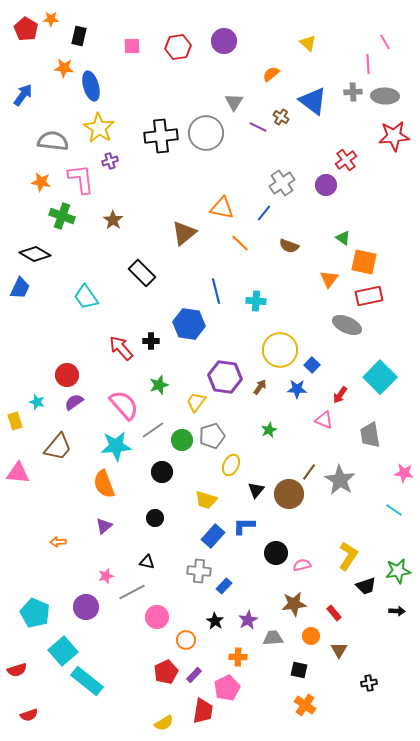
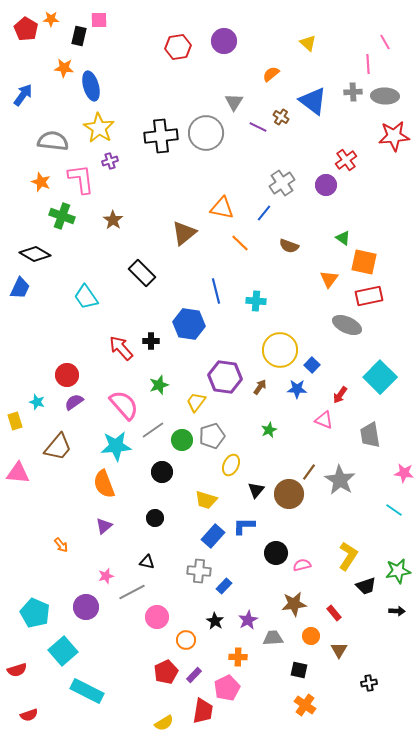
pink square at (132, 46): moved 33 px left, 26 px up
orange star at (41, 182): rotated 12 degrees clockwise
orange arrow at (58, 542): moved 3 px right, 3 px down; rotated 126 degrees counterclockwise
cyan rectangle at (87, 681): moved 10 px down; rotated 12 degrees counterclockwise
